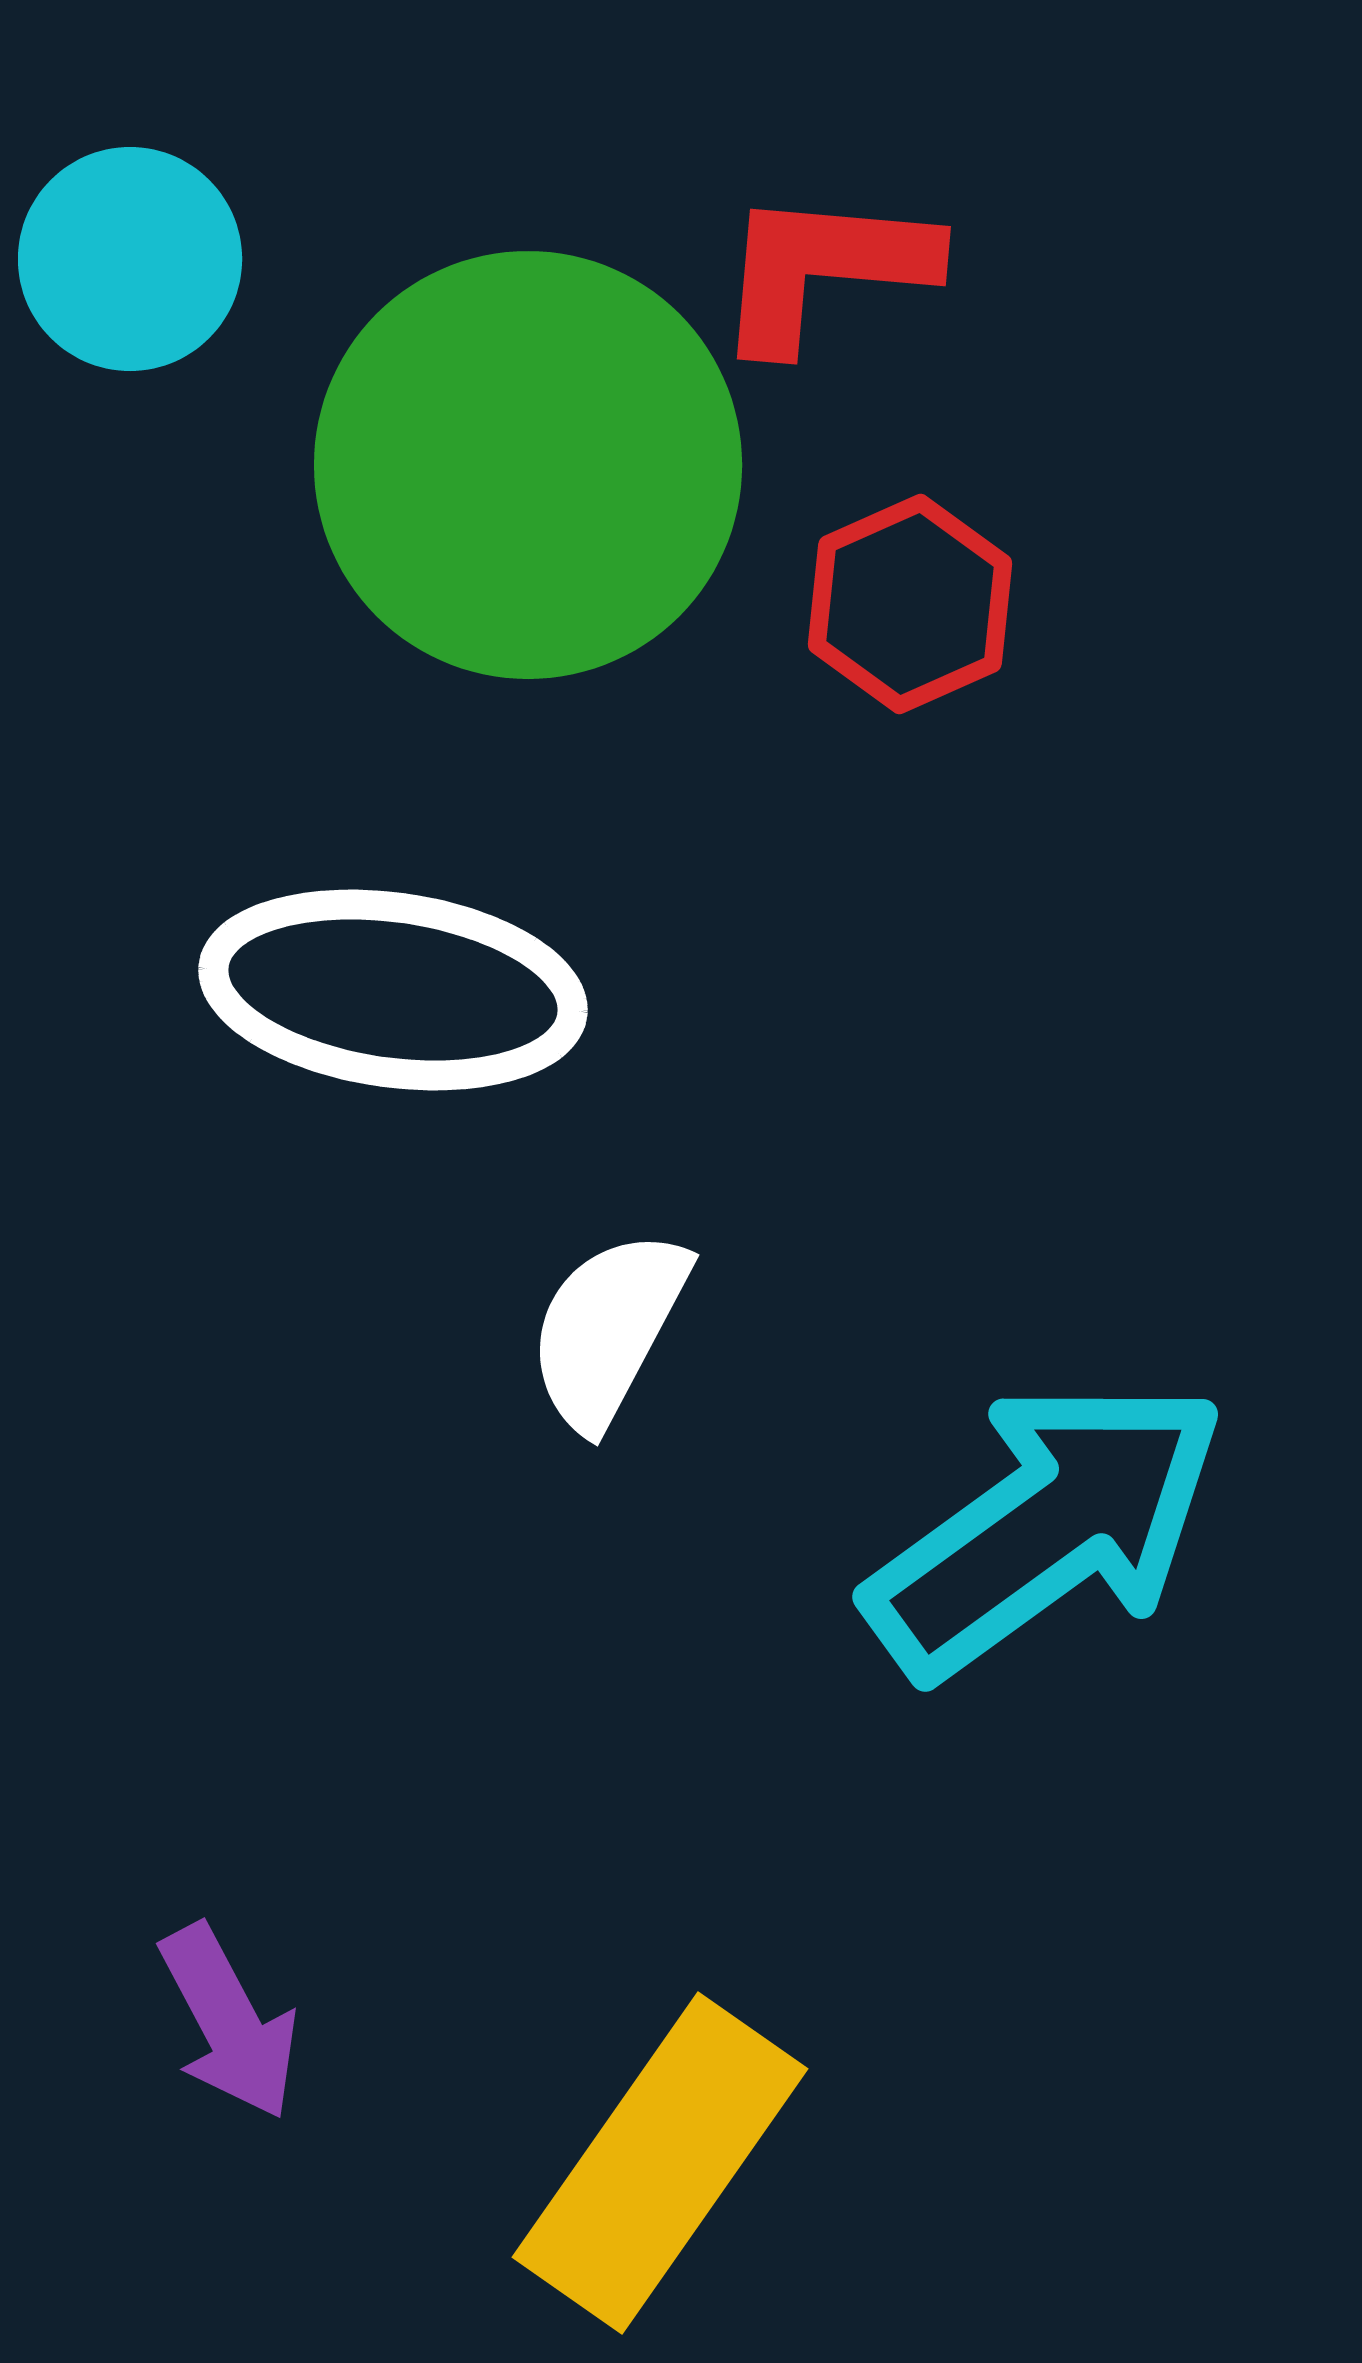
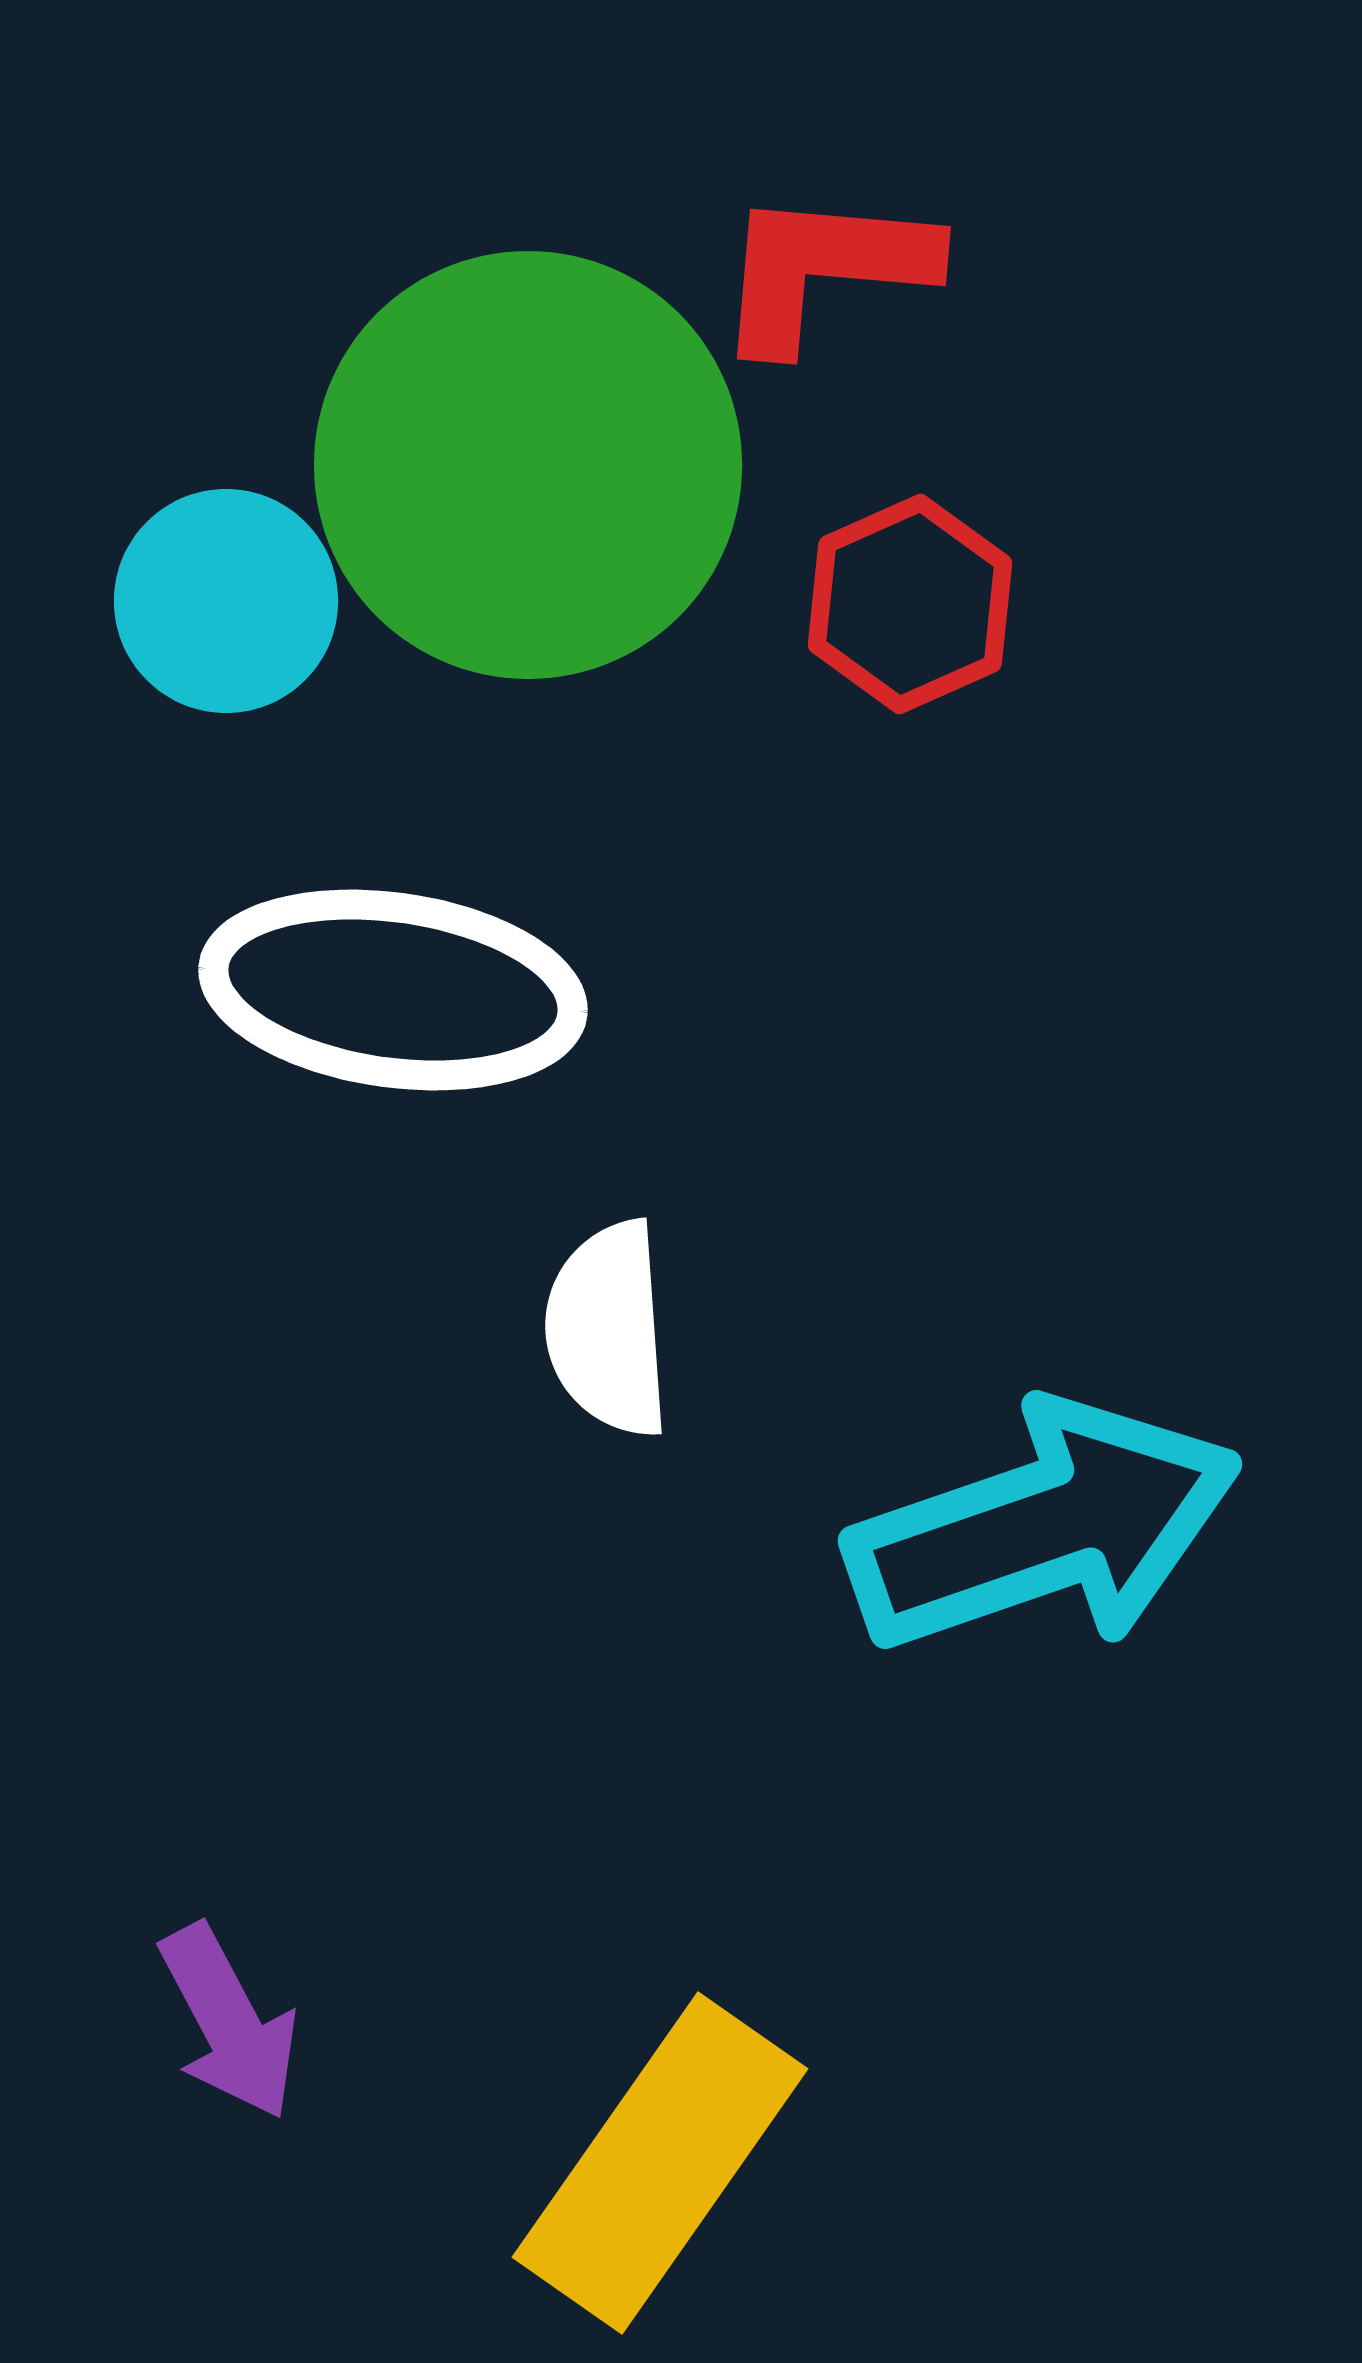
cyan circle: moved 96 px right, 342 px down
white semicircle: rotated 32 degrees counterclockwise
cyan arrow: moved 2 px left, 1 px up; rotated 17 degrees clockwise
